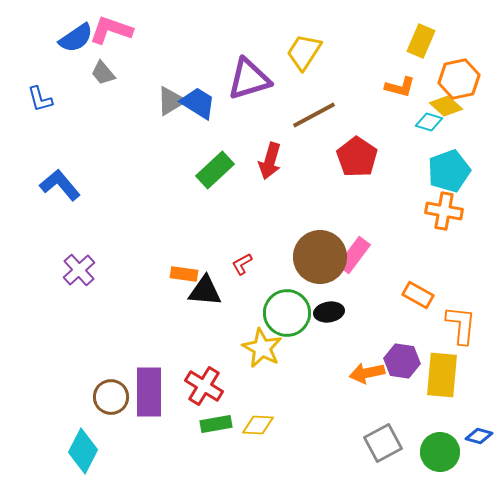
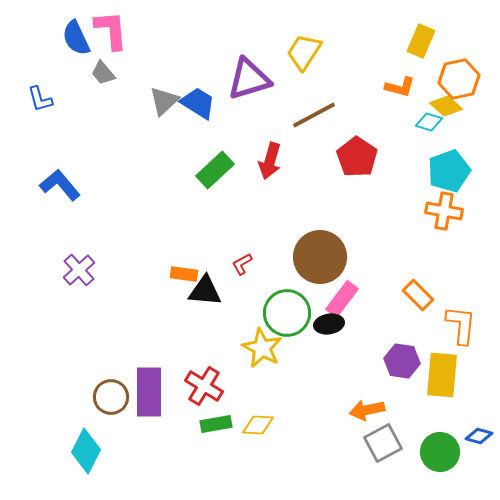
pink L-shape at (111, 30): rotated 66 degrees clockwise
blue semicircle at (76, 38): rotated 99 degrees clockwise
gray triangle at (171, 101): moved 7 px left; rotated 12 degrees counterclockwise
pink rectangle at (354, 255): moved 12 px left, 44 px down
orange rectangle at (418, 295): rotated 16 degrees clockwise
black ellipse at (329, 312): moved 12 px down
orange arrow at (367, 373): moved 37 px down
cyan diamond at (83, 451): moved 3 px right
